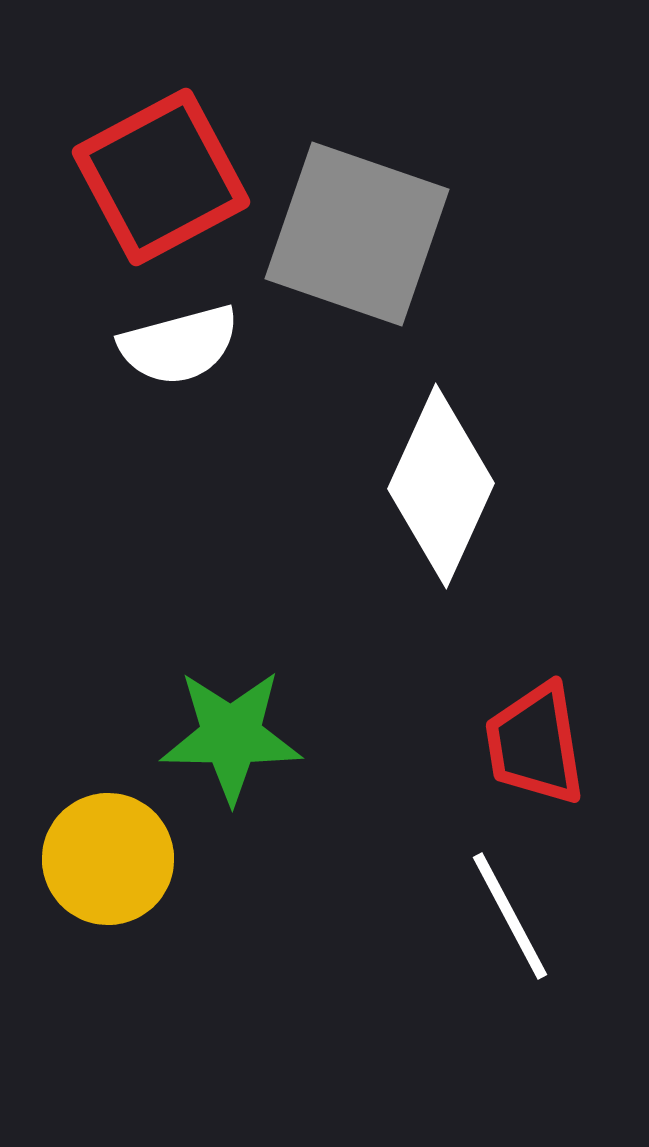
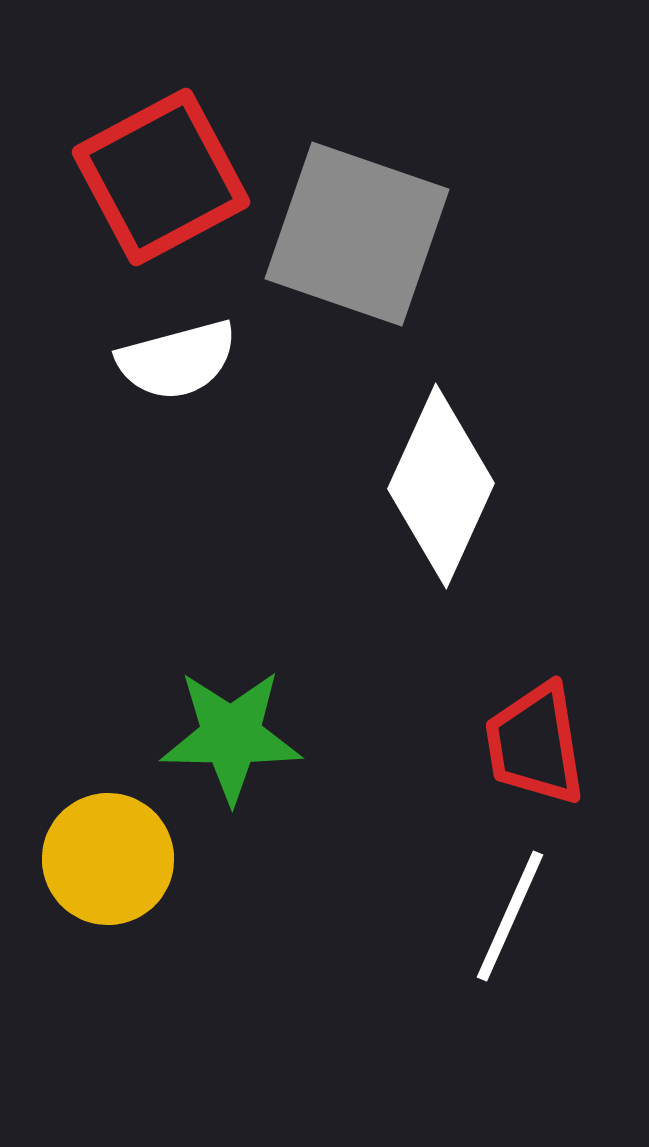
white semicircle: moved 2 px left, 15 px down
white line: rotated 52 degrees clockwise
